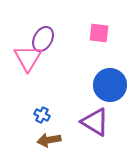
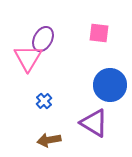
blue cross: moved 2 px right, 14 px up; rotated 21 degrees clockwise
purple triangle: moved 1 px left, 1 px down
